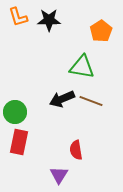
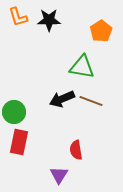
green circle: moved 1 px left
